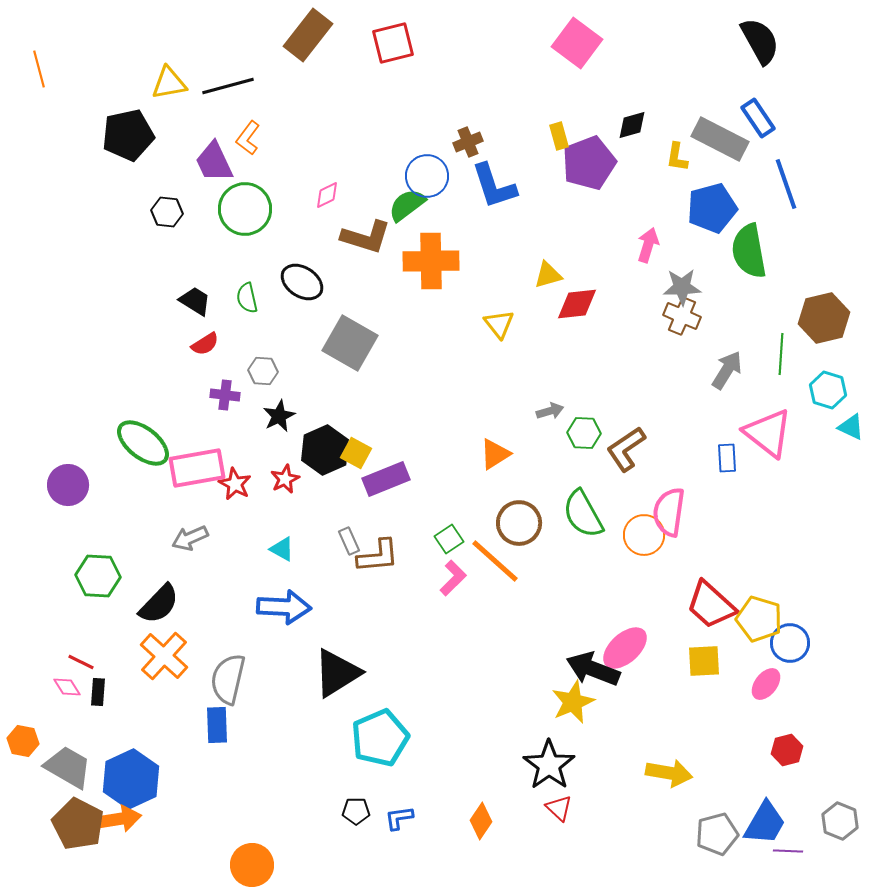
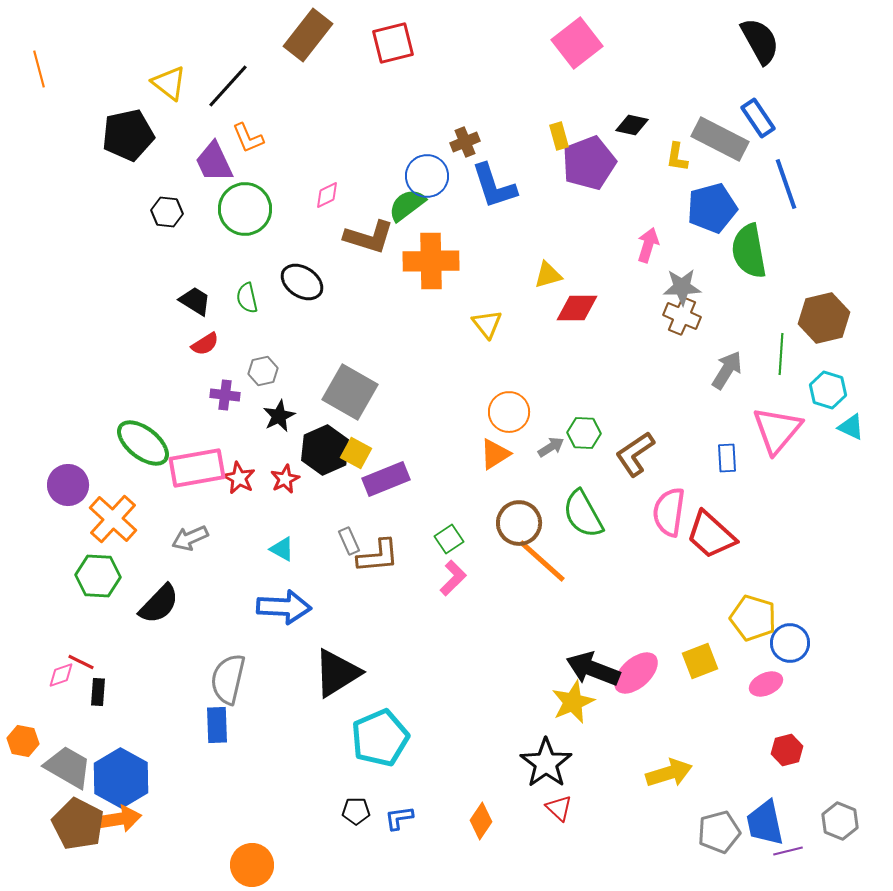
pink square at (577, 43): rotated 15 degrees clockwise
yellow triangle at (169, 83): rotated 48 degrees clockwise
black line at (228, 86): rotated 33 degrees counterclockwise
black diamond at (632, 125): rotated 28 degrees clockwise
orange L-shape at (248, 138): rotated 60 degrees counterclockwise
brown cross at (468, 142): moved 3 px left
brown L-shape at (366, 237): moved 3 px right
red diamond at (577, 304): moved 4 px down; rotated 6 degrees clockwise
yellow triangle at (499, 324): moved 12 px left
gray square at (350, 343): moved 49 px down
gray hexagon at (263, 371): rotated 16 degrees counterclockwise
gray arrow at (550, 411): moved 1 px right, 36 px down; rotated 16 degrees counterclockwise
pink triangle at (768, 433): moved 9 px right, 3 px up; rotated 32 degrees clockwise
brown L-shape at (626, 449): moved 9 px right, 5 px down
red star at (235, 484): moved 4 px right, 6 px up
orange circle at (644, 535): moved 135 px left, 123 px up
orange line at (495, 561): moved 47 px right
red trapezoid at (711, 605): moved 70 px up
yellow pentagon at (759, 619): moved 6 px left, 1 px up
pink ellipse at (625, 648): moved 11 px right, 25 px down
orange cross at (164, 656): moved 51 px left, 137 px up
yellow square at (704, 661): moved 4 px left; rotated 18 degrees counterclockwise
pink ellipse at (766, 684): rotated 28 degrees clockwise
pink diamond at (67, 687): moved 6 px left, 12 px up; rotated 76 degrees counterclockwise
black star at (549, 765): moved 3 px left, 2 px up
yellow arrow at (669, 773): rotated 27 degrees counterclockwise
blue hexagon at (131, 779): moved 10 px left, 1 px up; rotated 6 degrees counterclockwise
blue trapezoid at (765, 823): rotated 138 degrees clockwise
gray pentagon at (717, 834): moved 2 px right, 2 px up
purple line at (788, 851): rotated 16 degrees counterclockwise
